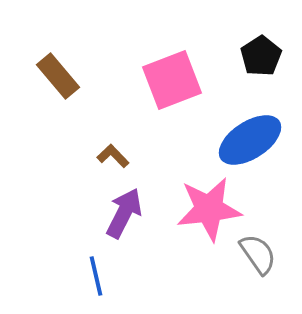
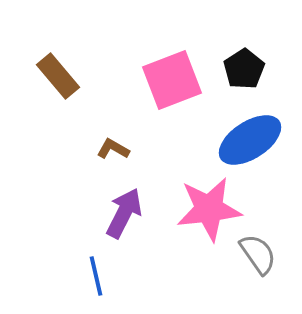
black pentagon: moved 17 px left, 13 px down
brown L-shape: moved 7 px up; rotated 16 degrees counterclockwise
